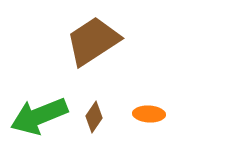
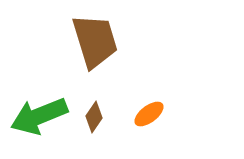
brown trapezoid: moved 2 px right; rotated 106 degrees clockwise
orange ellipse: rotated 40 degrees counterclockwise
